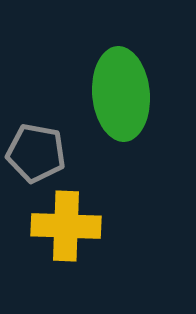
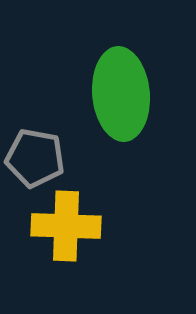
gray pentagon: moved 1 px left, 5 px down
